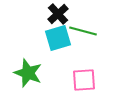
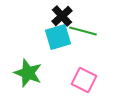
black cross: moved 4 px right, 2 px down
cyan square: moved 1 px up
pink square: rotated 30 degrees clockwise
